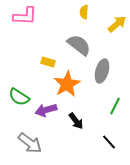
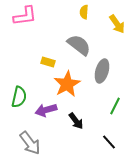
pink L-shape: rotated 10 degrees counterclockwise
yellow arrow: rotated 96 degrees clockwise
green semicircle: rotated 110 degrees counterclockwise
gray arrow: rotated 15 degrees clockwise
